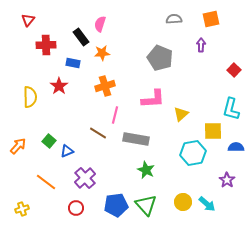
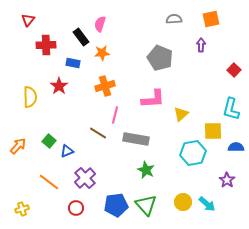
orange line: moved 3 px right
